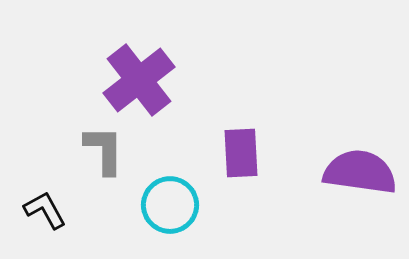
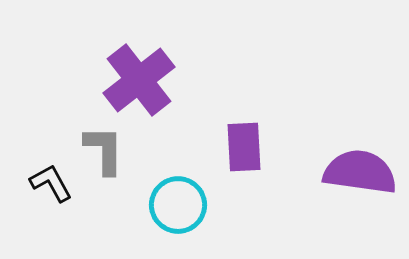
purple rectangle: moved 3 px right, 6 px up
cyan circle: moved 8 px right
black L-shape: moved 6 px right, 27 px up
